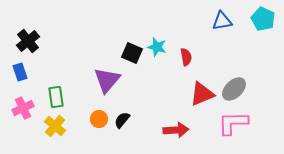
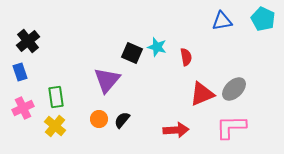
pink L-shape: moved 2 px left, 4 px down
